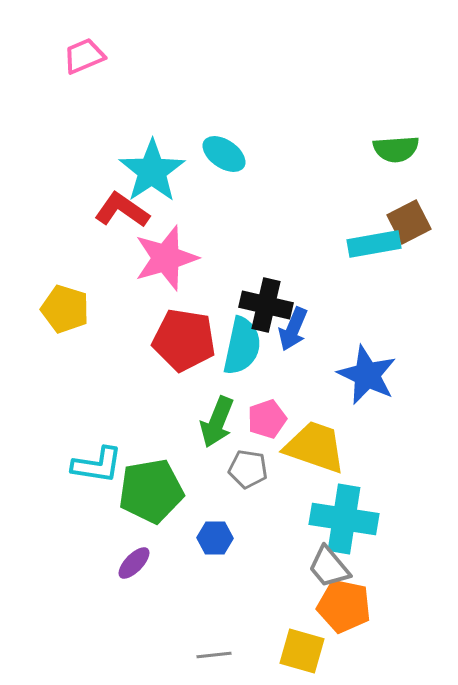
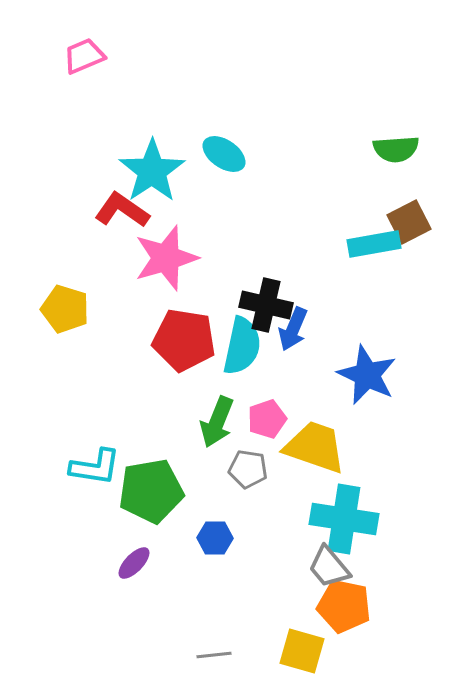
cyan L-shape: moved 2 px left, 2 px down
